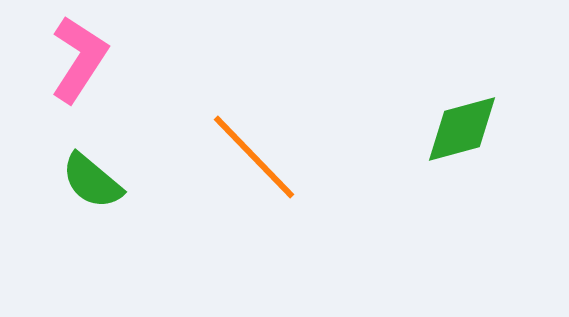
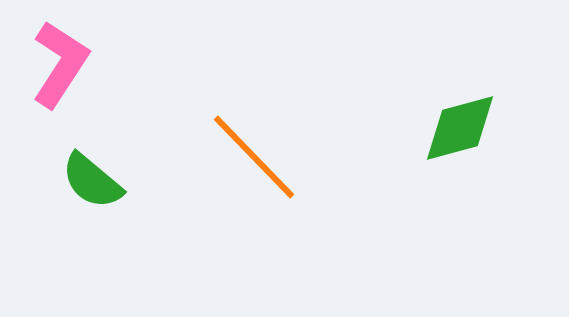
pink L-shape: moved 19 px left, 5 px down
green diamond: moved 2 px left, 1 px up
